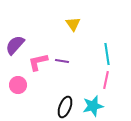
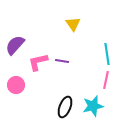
pink circle: moved 2 px left
